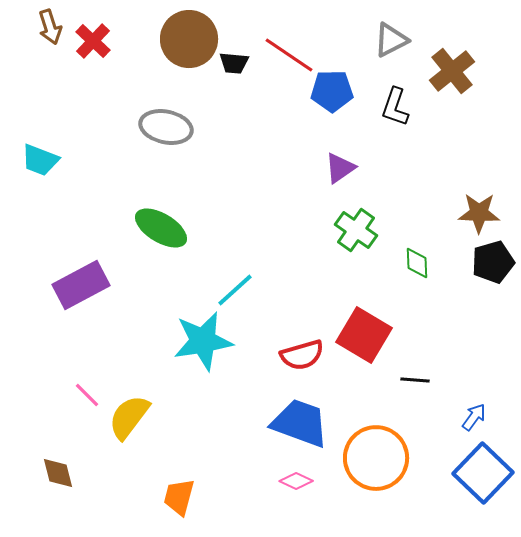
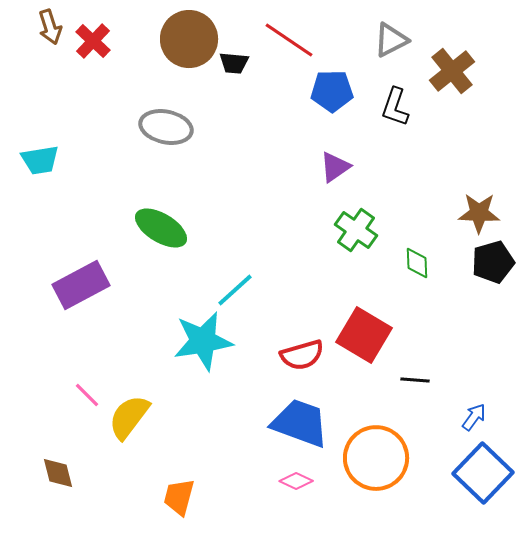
red line: moved 15 px up
cyan trapezoid: rotated 30 degrees counterclockwise
purple triangle: moved 5 px left, 1 px up
